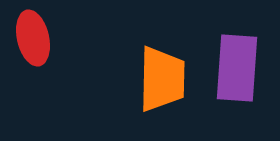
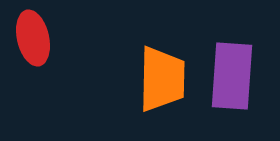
purple rectangle: moved 5 px left, 8 px down
